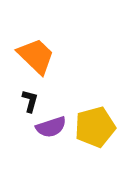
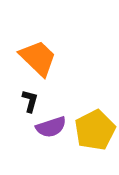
orange trapezoid: moved 2 px right, 2 px down
yellow pentagon: moved 3 px down; rotated 12 degrees counterclockwise
